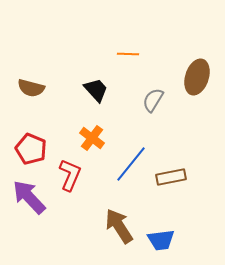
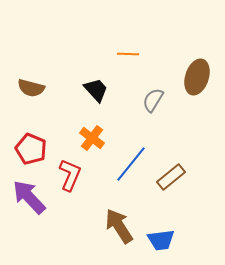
brown rectangle: rotated 28 degrees counterclockwise
